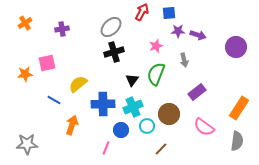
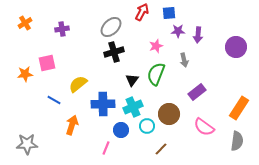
purple arrow: rotated 77 degrees clockwise
